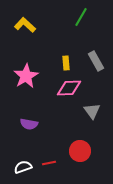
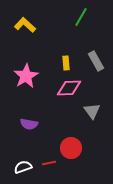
red circle: moved 9 px left, 3 px up
